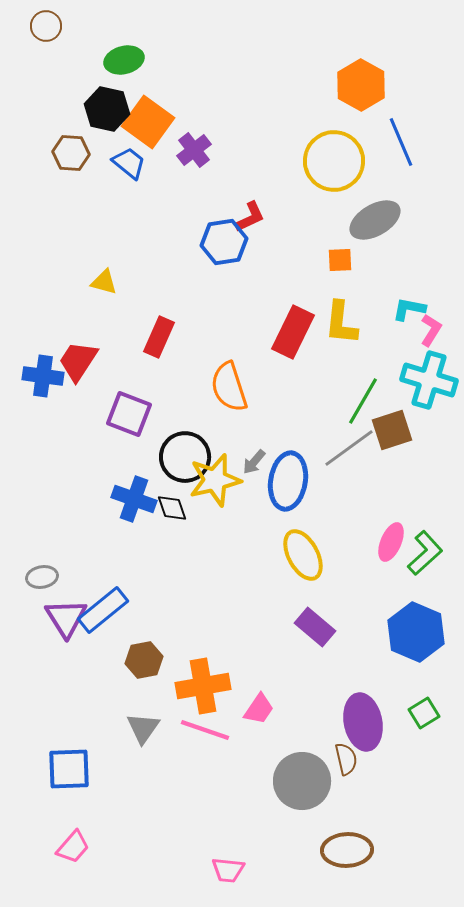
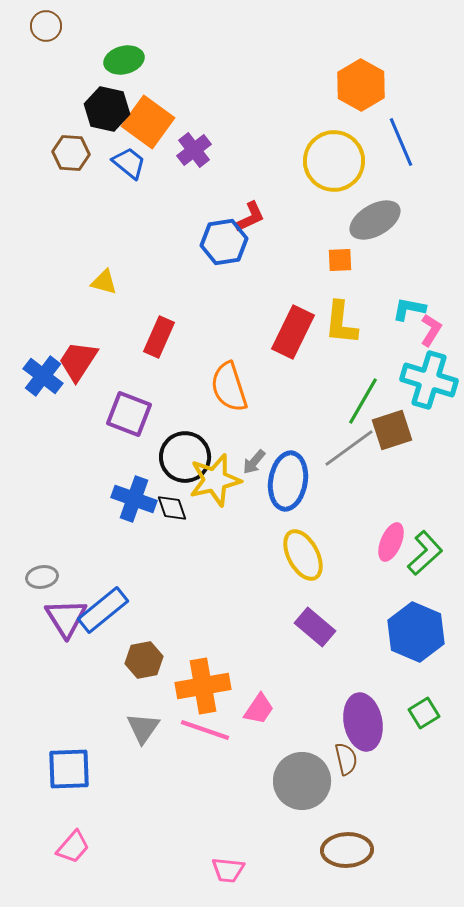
blue cross at (43, 376): rotated 30 degrees clockwise
